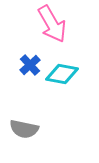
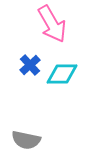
cyan diamond: rotated 12 degrees counterclockwise
gray semicircle: moved 2 px right, 11 px down
